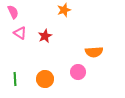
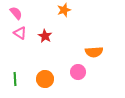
pink semicircle: moved 3 px right, 1 px down; rotated 16 degrees counterclockwise
red star: rotated 16 degrees counterclockwise
